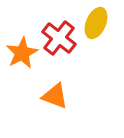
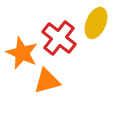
orange star: rotated 20 degrees counterclockwise
orange triangle: moved 8 px left, 15 px up; rotated 36 degrees counterclockwise
